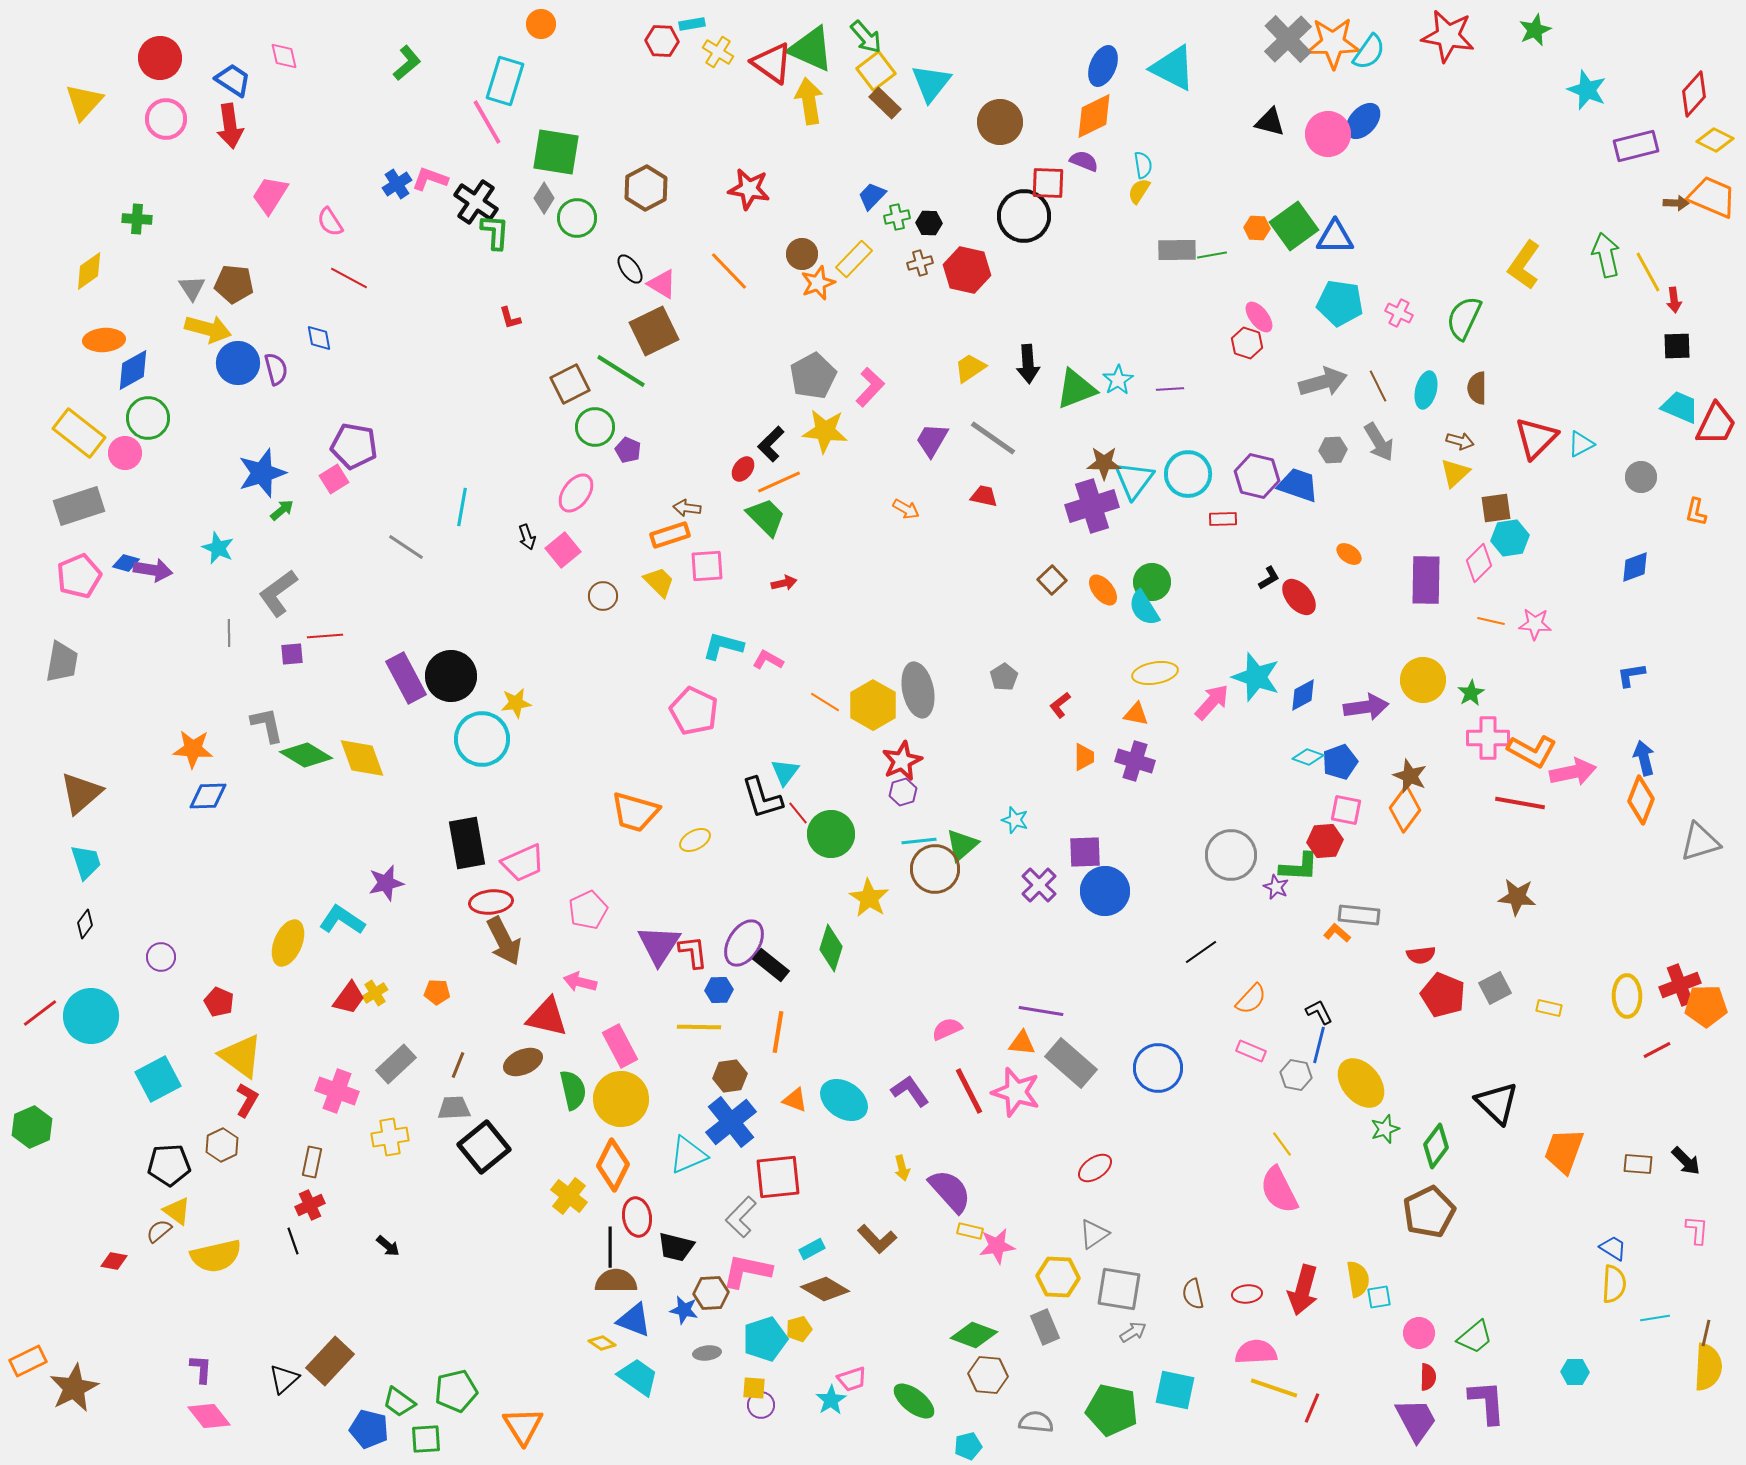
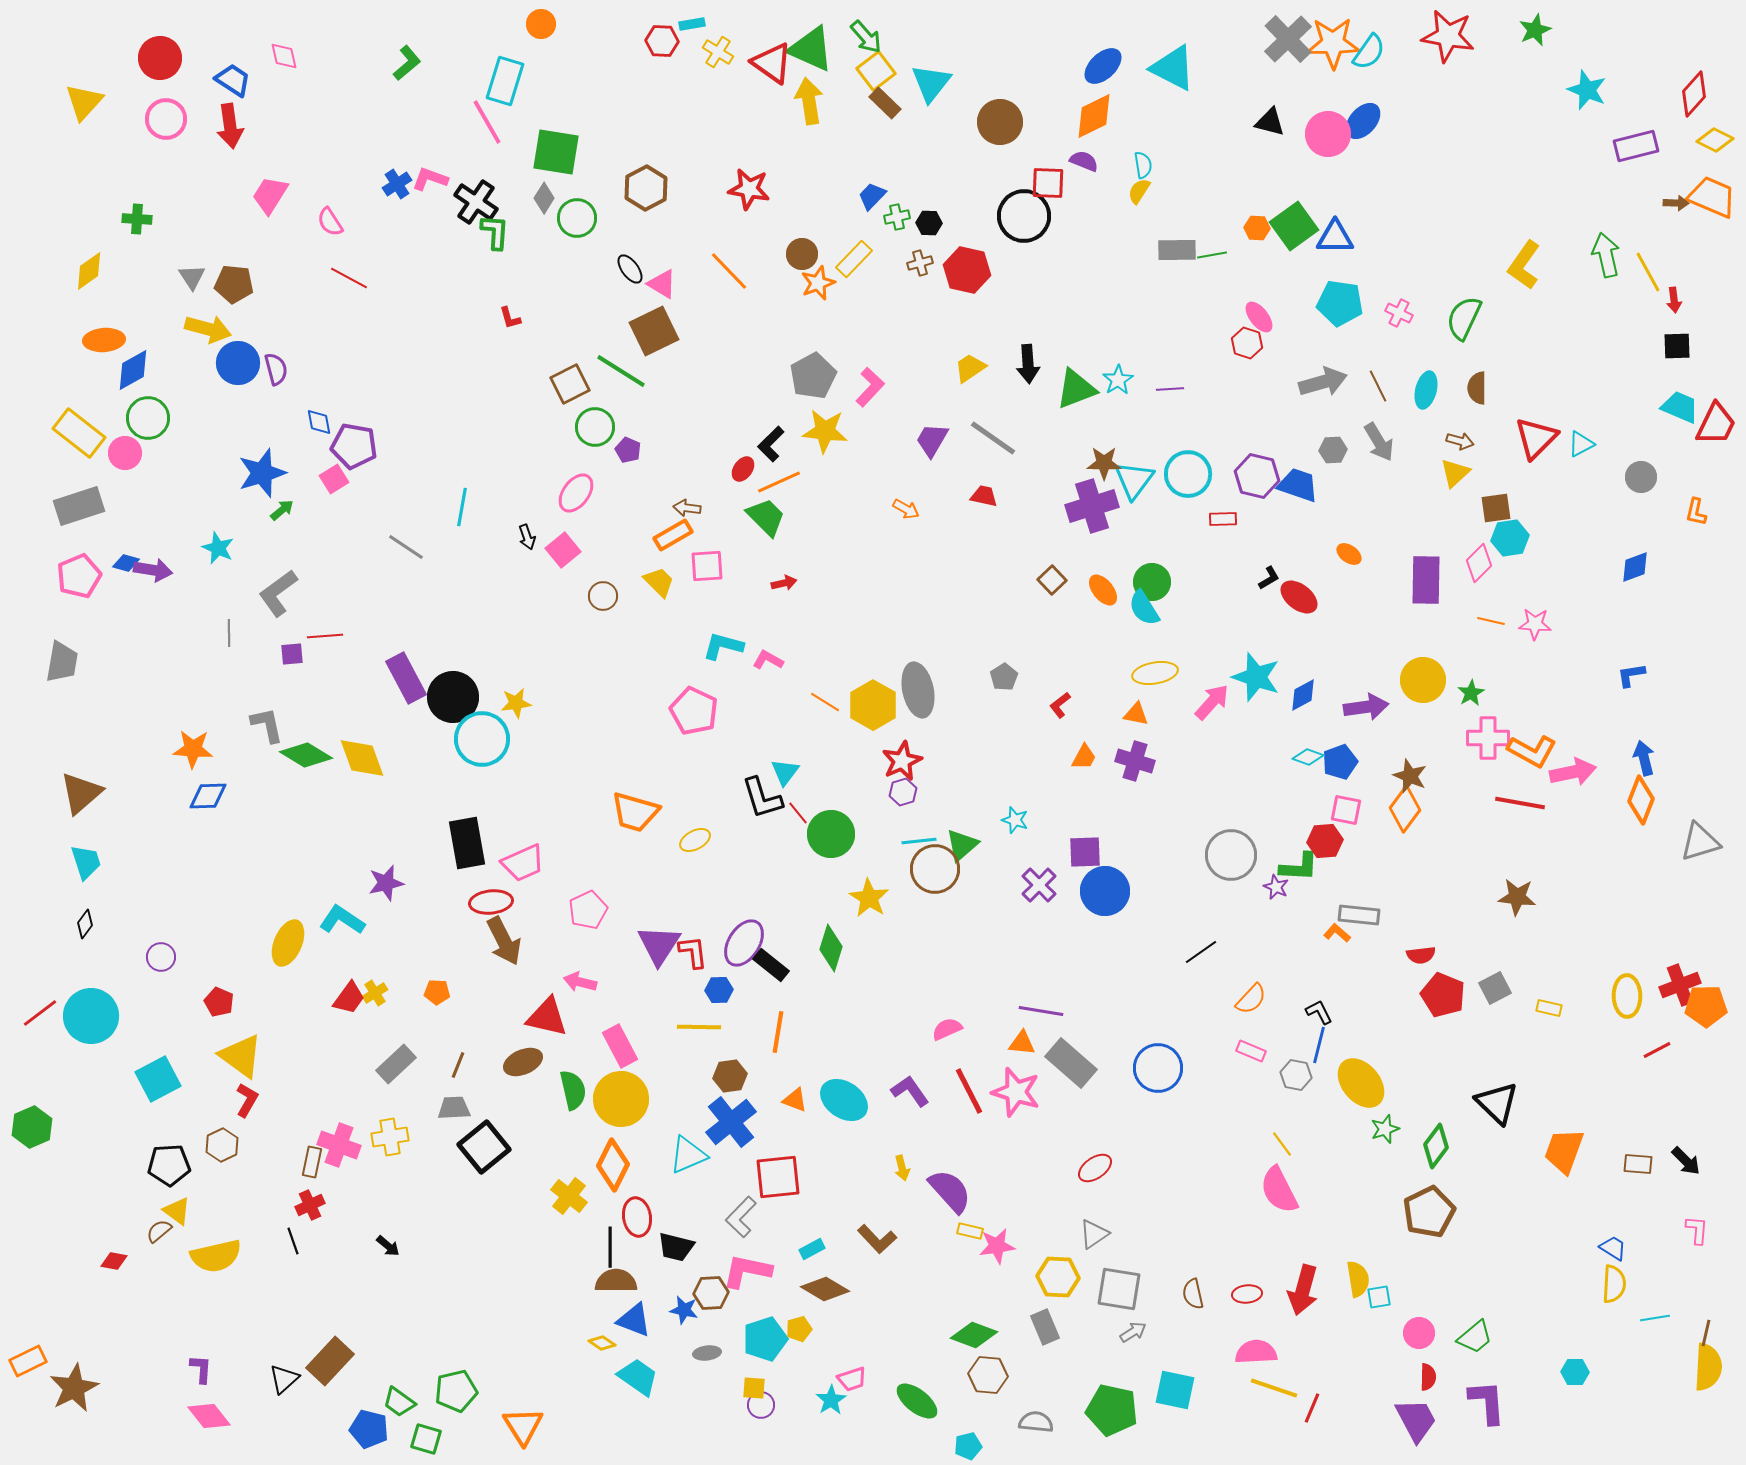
blue ellipse at (1103, 66): rotated 24 degrees clockwise
gray triangle at (192, 288): moved 11 px up
blue diamond at (319, 338): moved 84 px down
orange rectangle at (670, 535): moved 3 px right; rotated 12 degrees counterclockwise
red ellipse at (1299, 597): rotated 12 degrees counterclockwise
black circle at (451, 676): moved 2 px right, 21 px down
orange trapezoid at (1084, 757): rotated 28 degrees clockwise
pink cross at (337, 1091): moved 2 px right, 54 px down
green ellipse at (914, 1401): moved 3 px right
green square at (426, 1439): rotated 20 degrees clockwise
